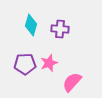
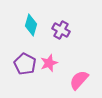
purple cross: moved 1 px right, 1 px down; rotated 24 degrees clockwise
purple pentagon: rotated 30 degrees clockwise
pink semicircle: moved 7 px right, 2 px up
